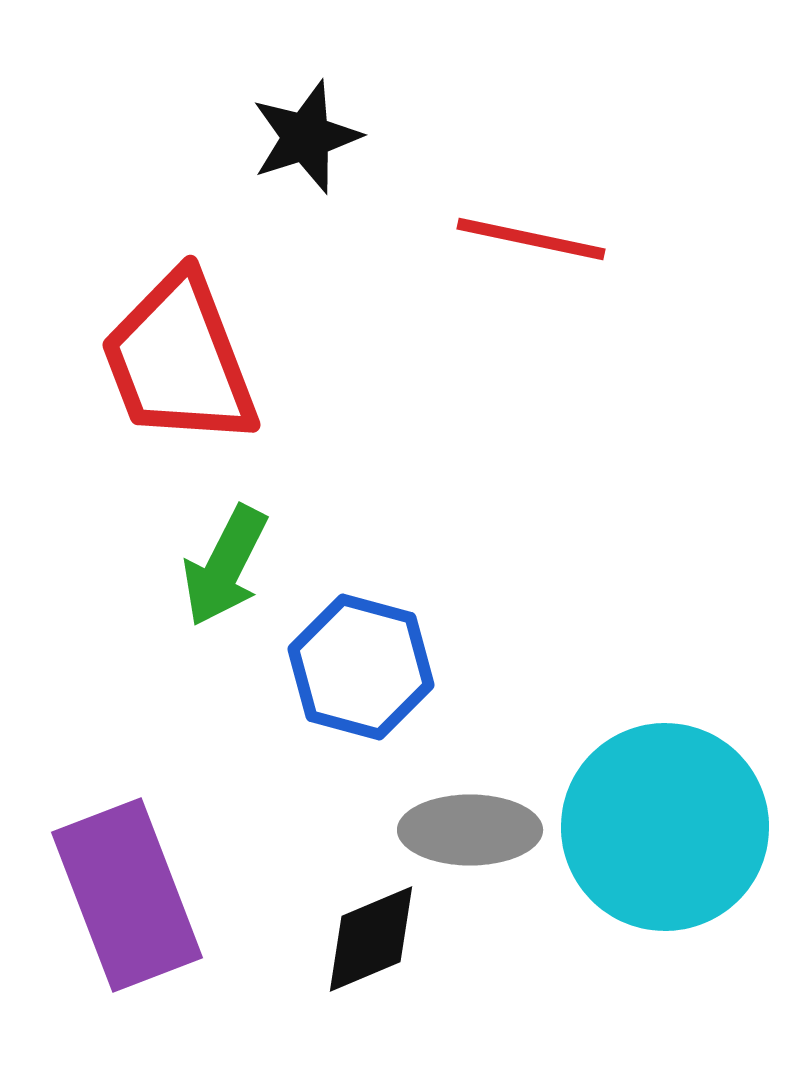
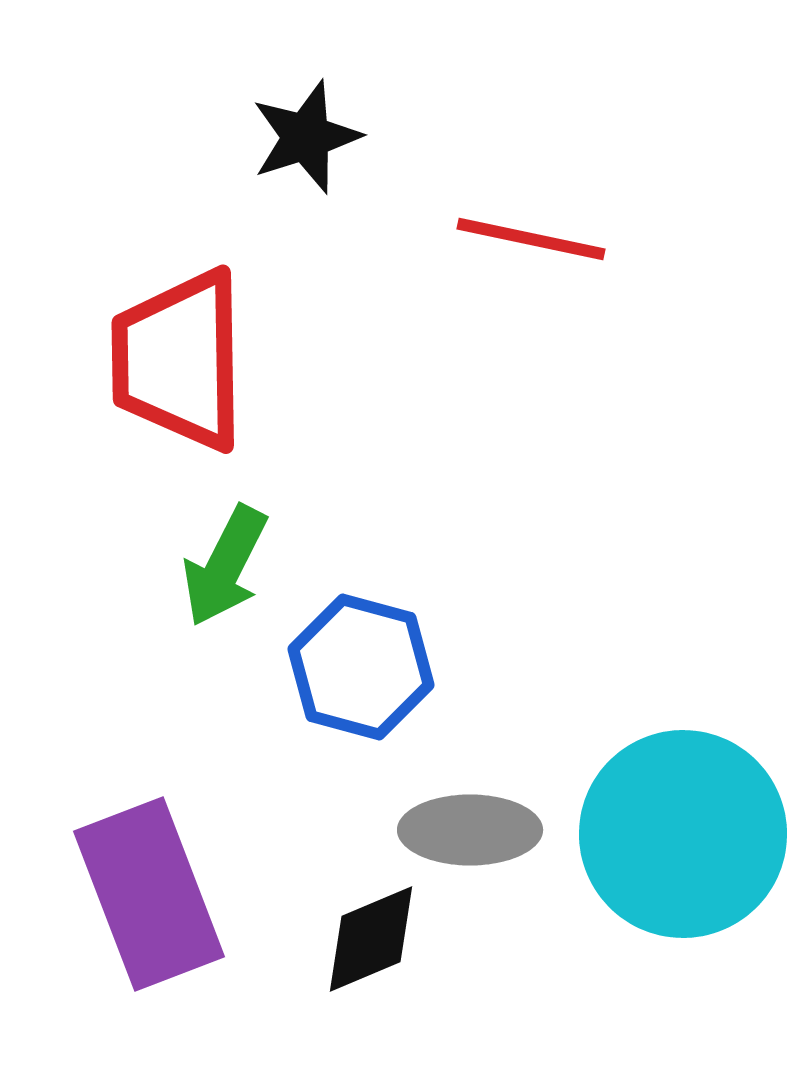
red trapezoid: rotated 20 degrees clockwise
cyan circle: moved 18 px right, 7 px down
purple rectangle: moved 22 px right, 1 px up
